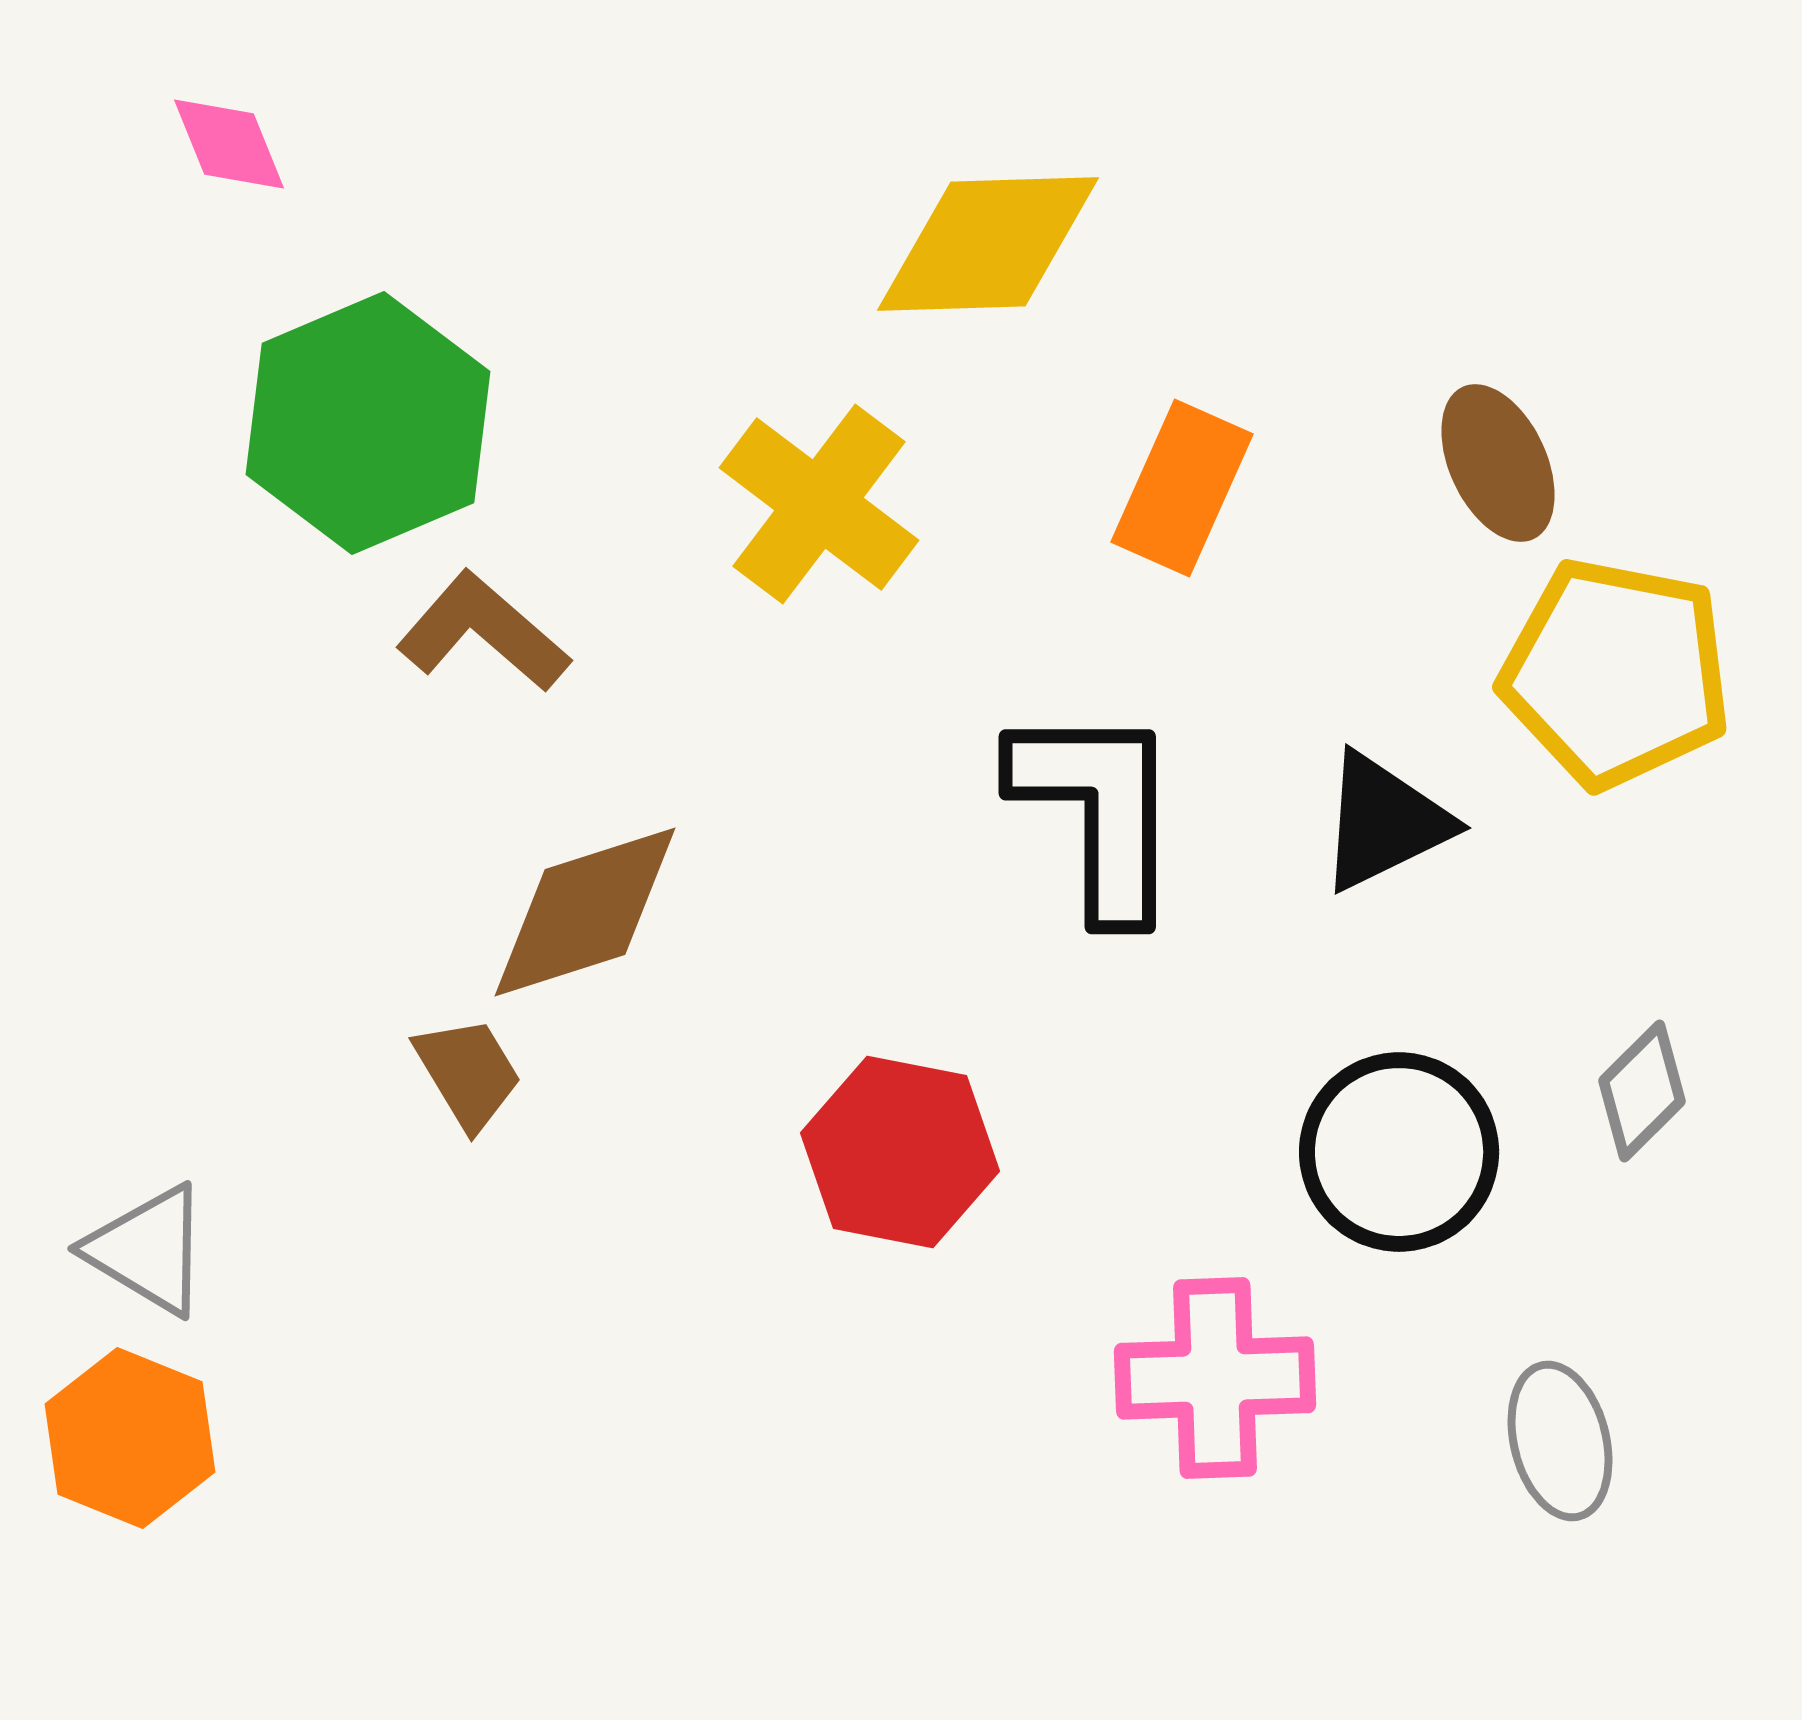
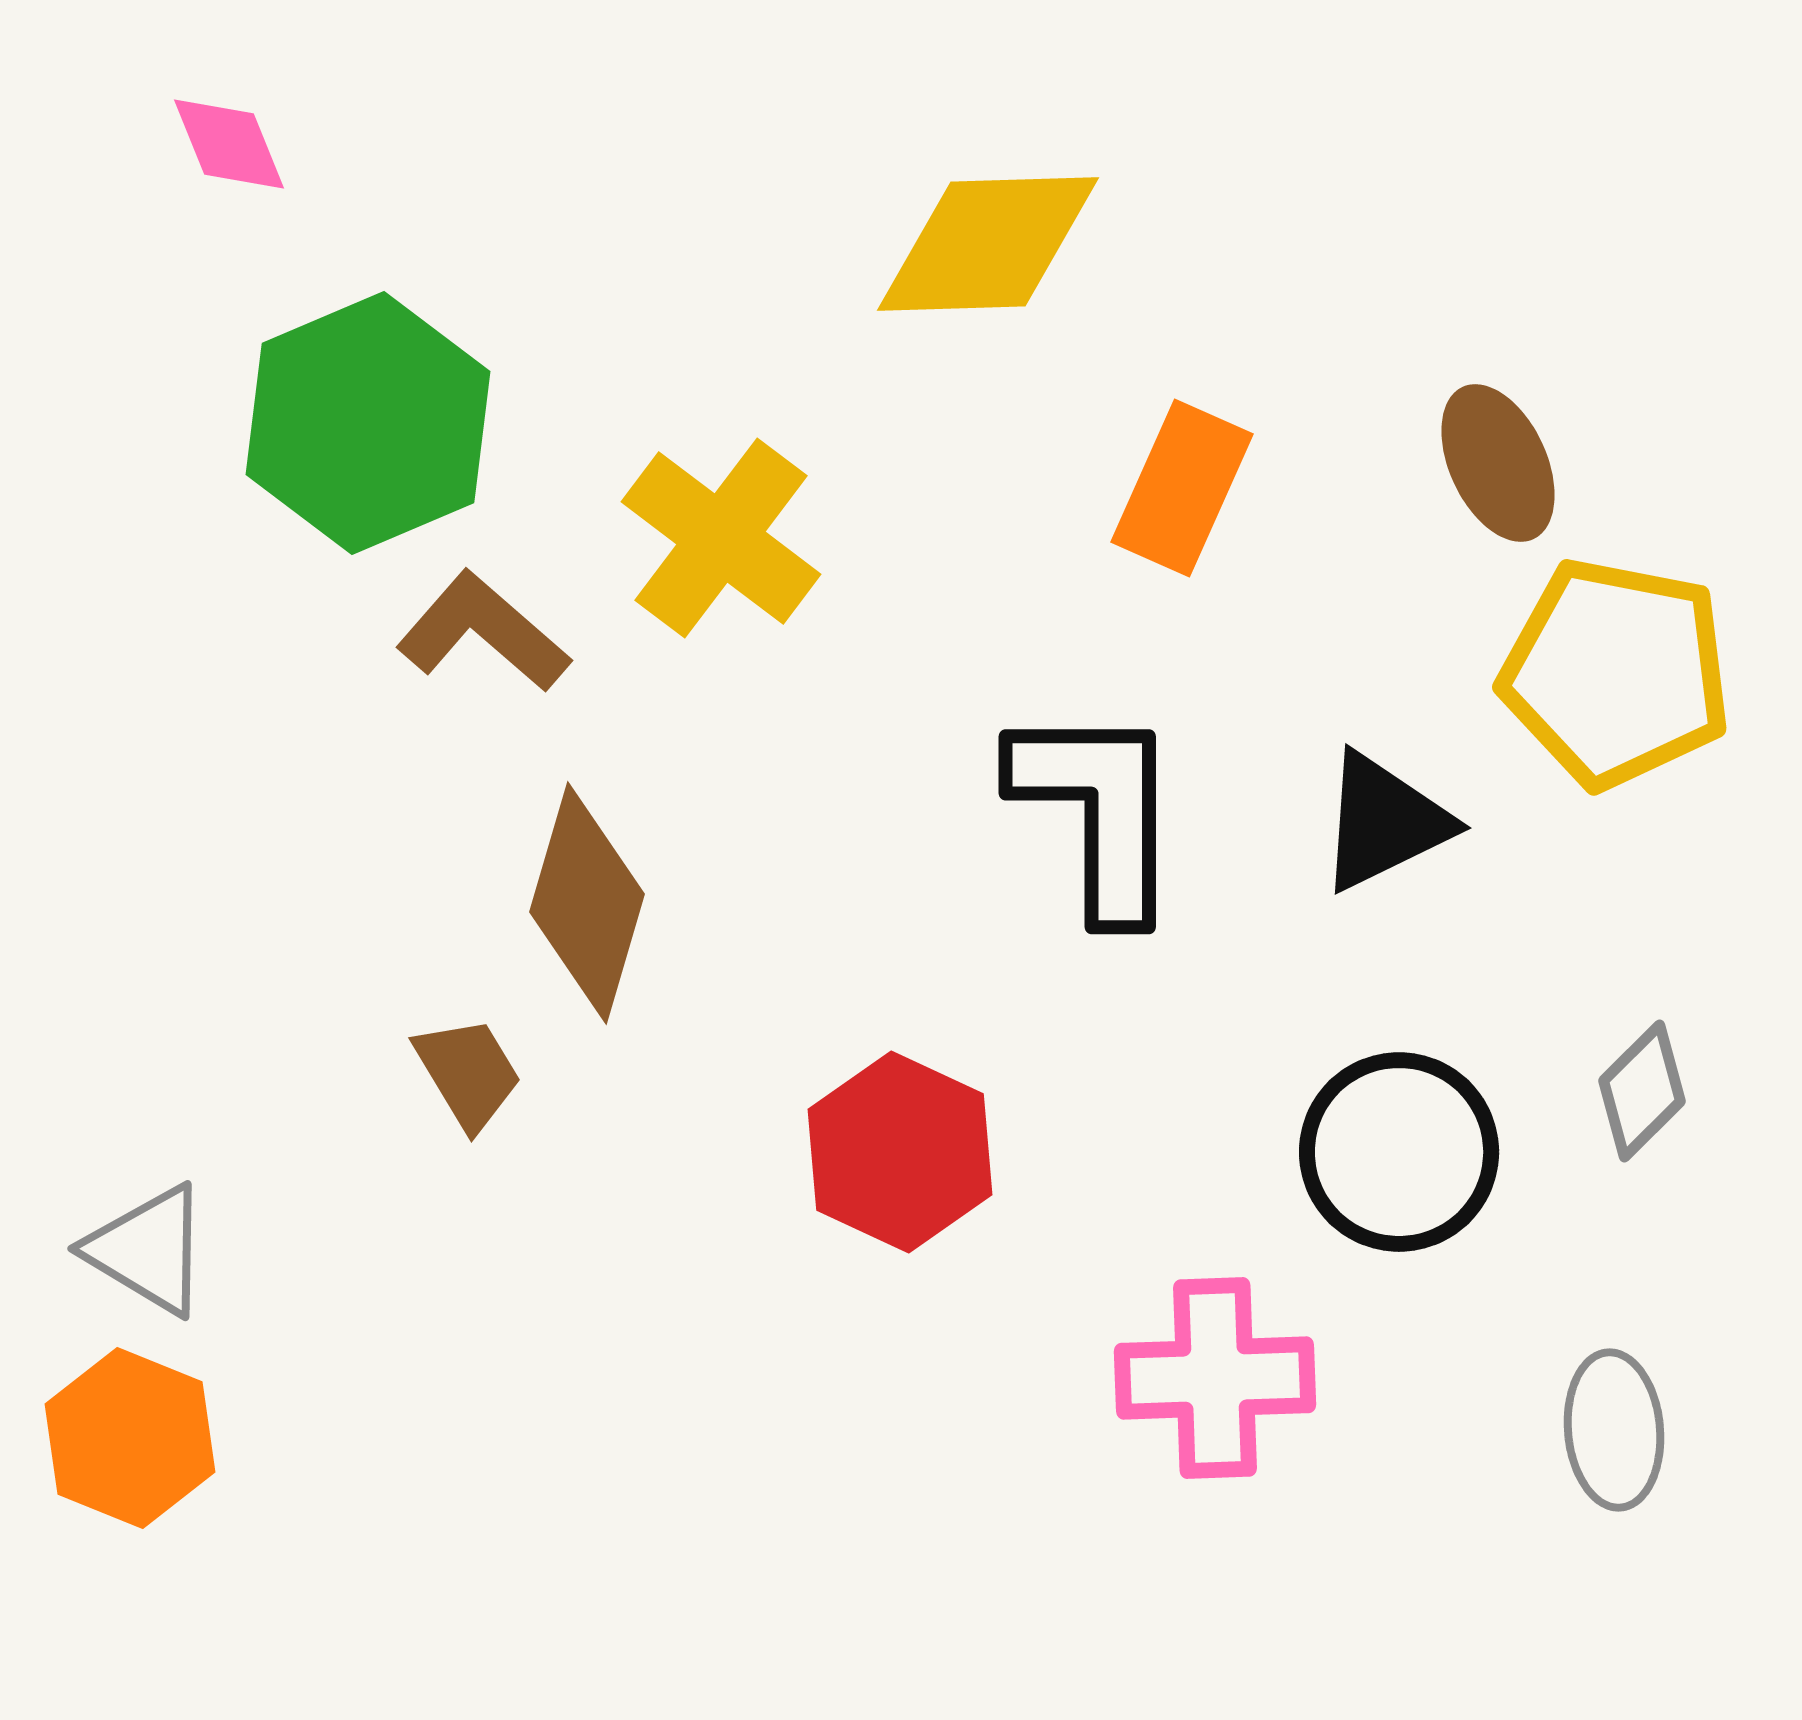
yellow cross: moved 98 px left, 34 px down
brown diamond: moved 2 px right, 9 px up; rotated 56 degrees counterclockwise
red hexagon: rotated 14 degrees clockwise
gray ellipse: moved 54 px right, 11 px up; rotated 9 degrees clockwise
